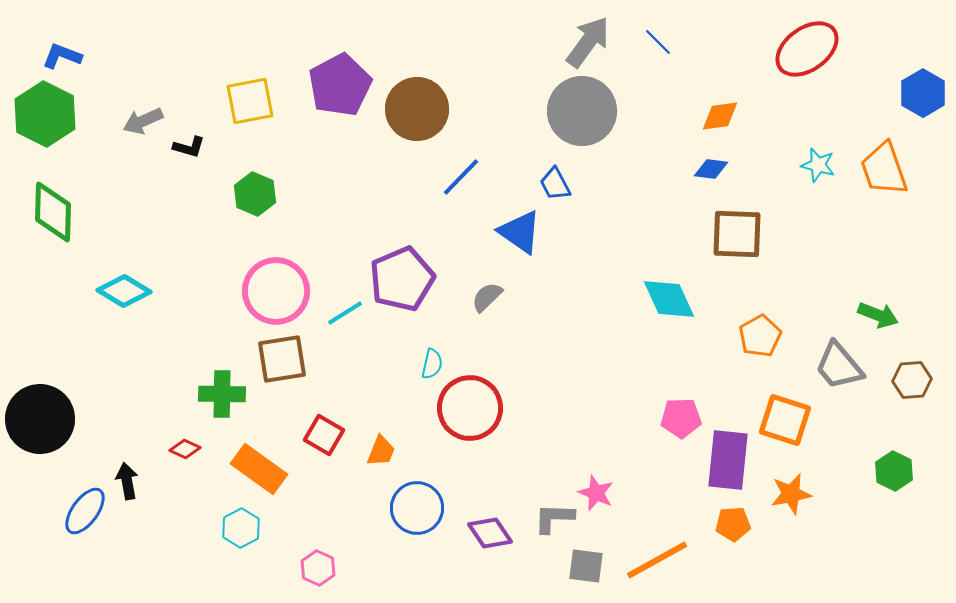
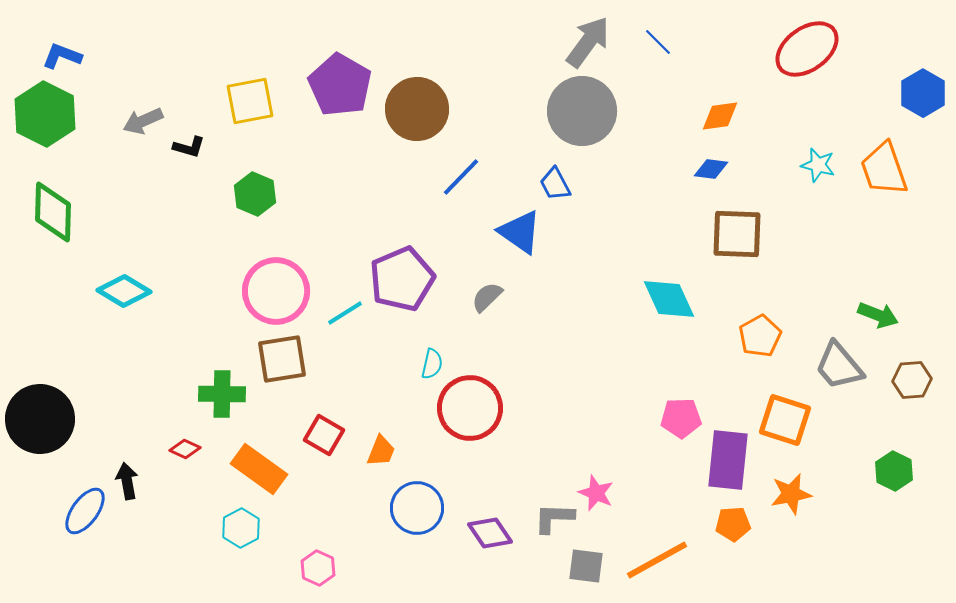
purple pentagon at (340, 85): rotated 14 degrees counterclockwise
